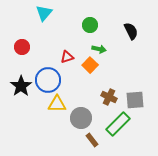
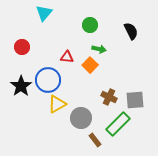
red triangle: rotated 24 degrees clockwise
yellow triangle: rotated 30 degrees counterclockwise
brown rectangle: moved 3 px right
